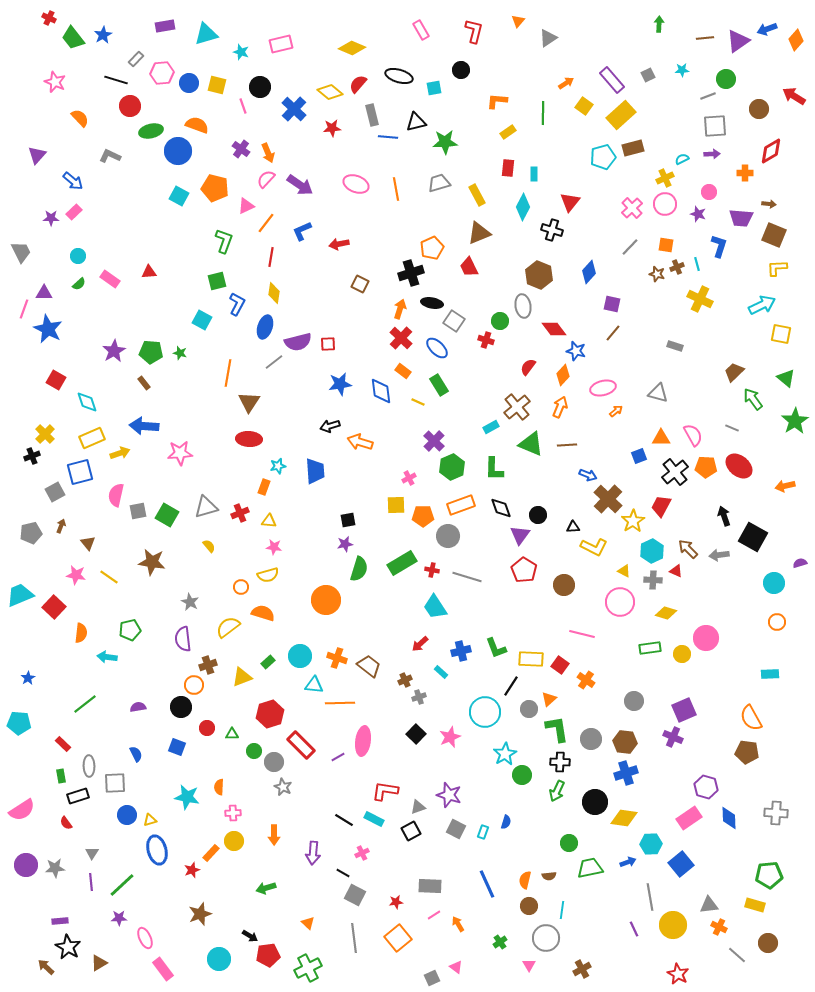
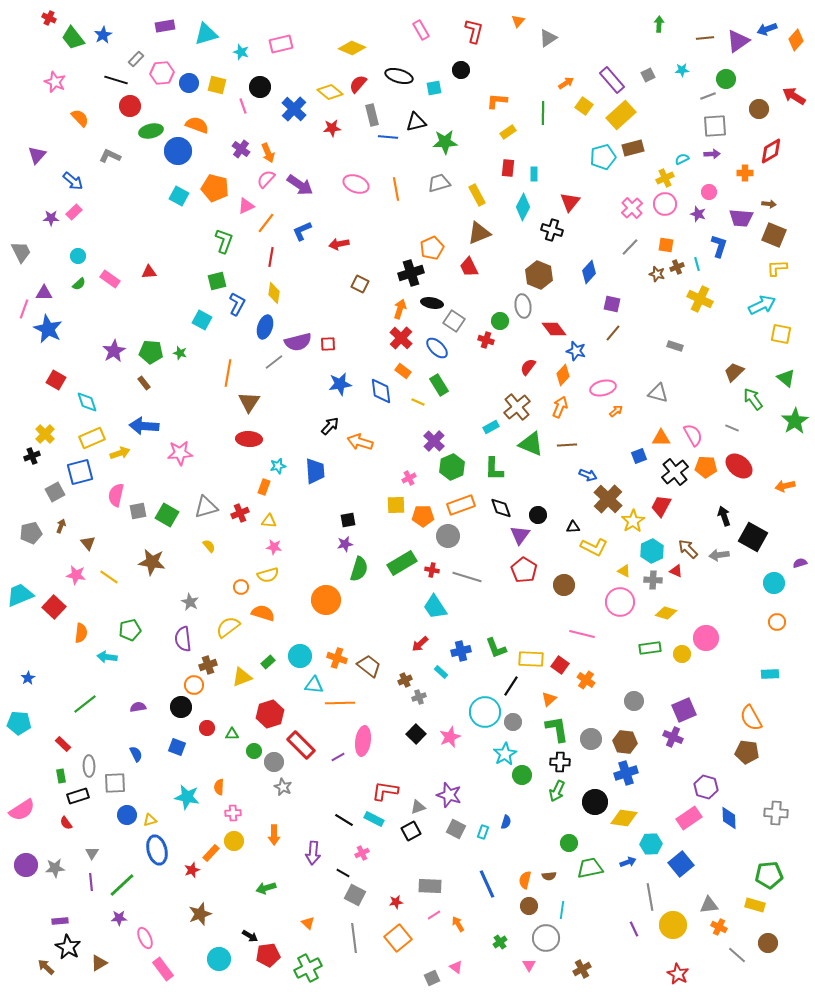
black arrow at (330, 426): rotated 150 degrees clockwise
gray circle at (529, 709): moved 16 px left, 13 px down
